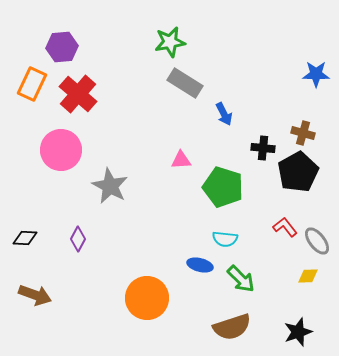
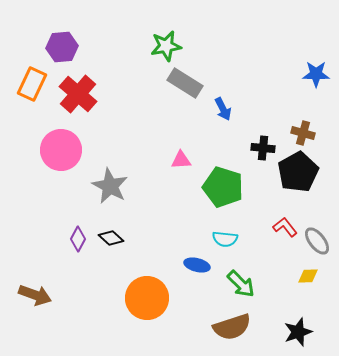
green star: moved 4 px left, 4 px down
blue arrow: moved 1 px left, 5 px up
black diamond: moved 86 px right; rotated 40 degrees clockwise
blue ellipse: moved 3 px left
green arrow: moved 5 px down
